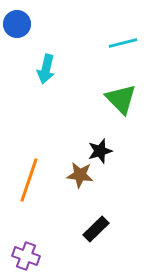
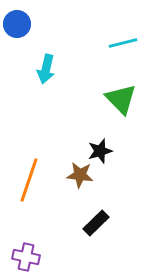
black rectangle: moved 6 px up
purple cross: moved 1 px down; rotated 8 degrees counterclockwise
